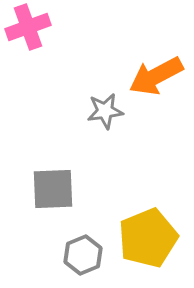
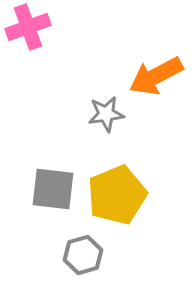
gray star: moved 1 px right, 3 px down
gray square: rotated 9 degrees clockwise
yellow pentagon: moved 31 px left, 43 px up
gray hexagon: rotated 6 degrees clockwise
